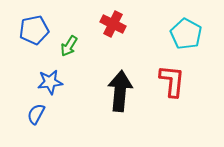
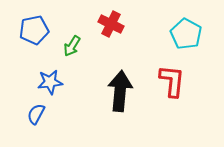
red cross: moved 2 px left
green arrow: moved 3 px right
